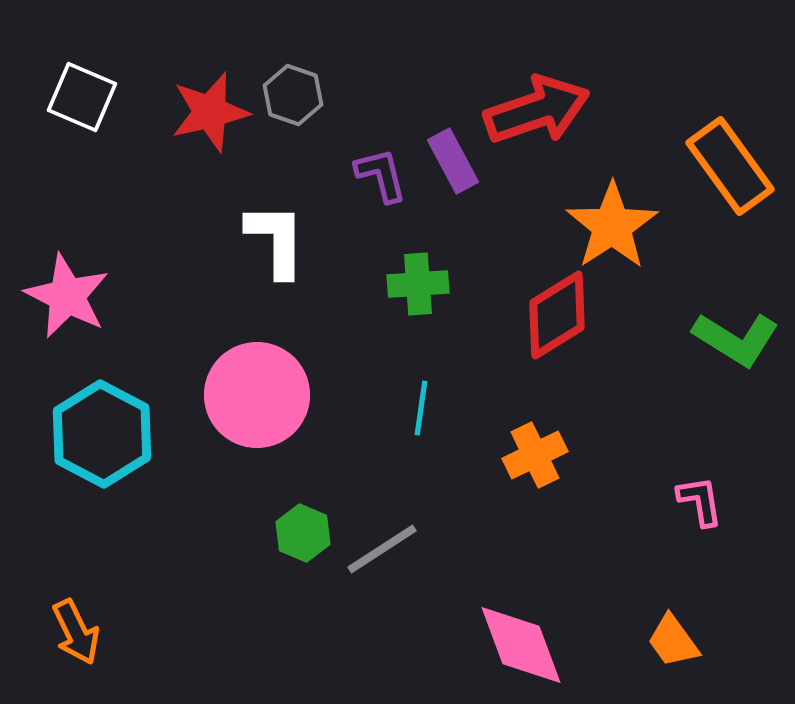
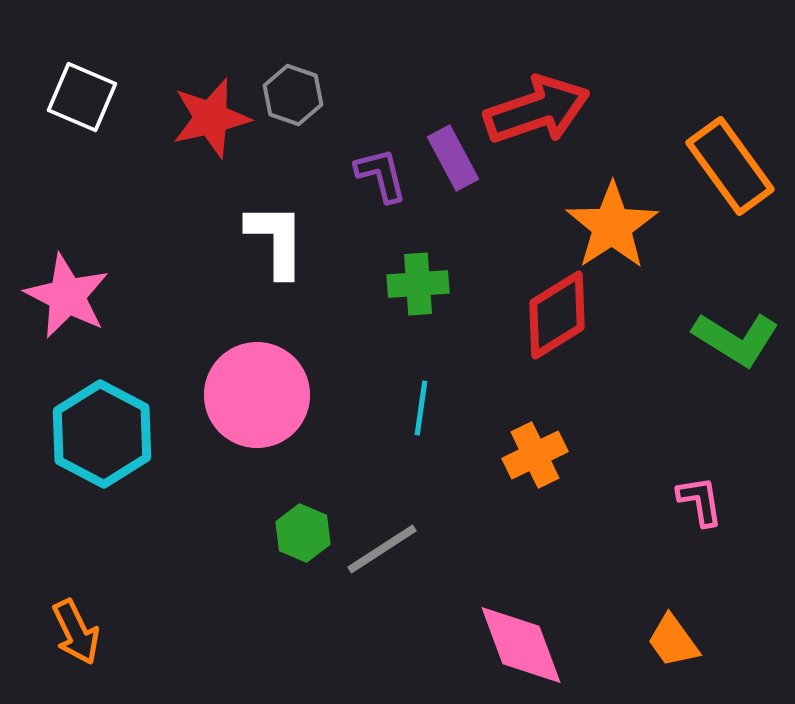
red star: moved 1 px right, 6 px down
purple rectangle: moved 3 px up
